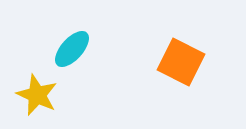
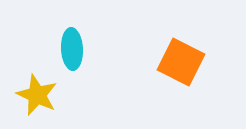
cyan ellipse: rotated 45 degrees counterclockwise
